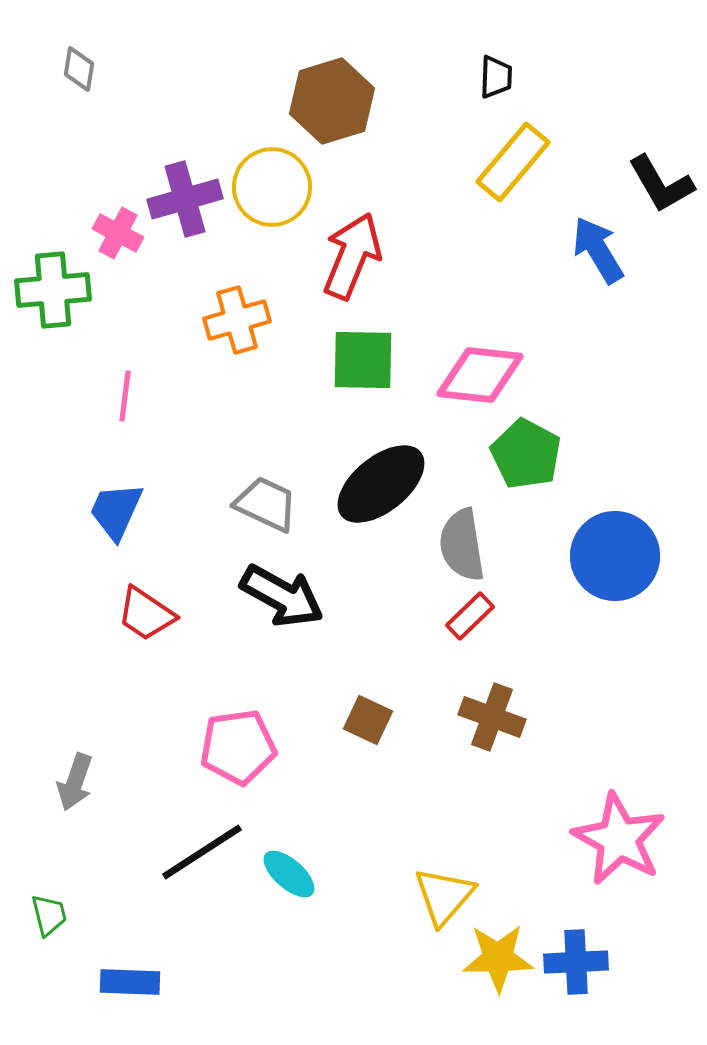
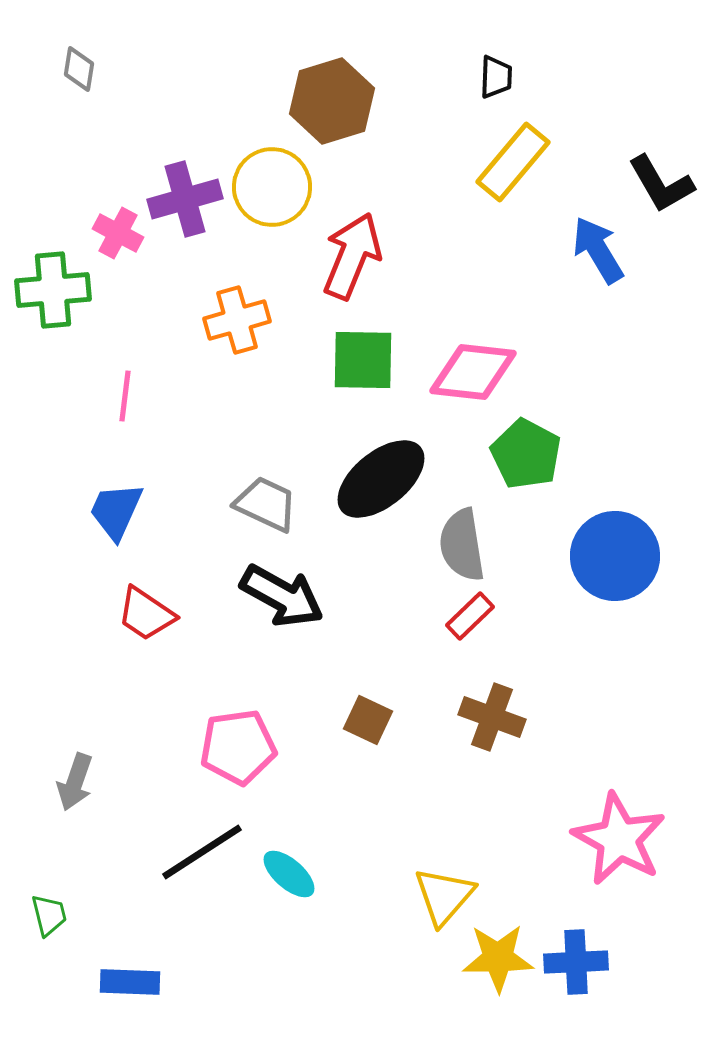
pink diamond: moved 7 px left, 3 px up
black ellipse: moved 5 px up
